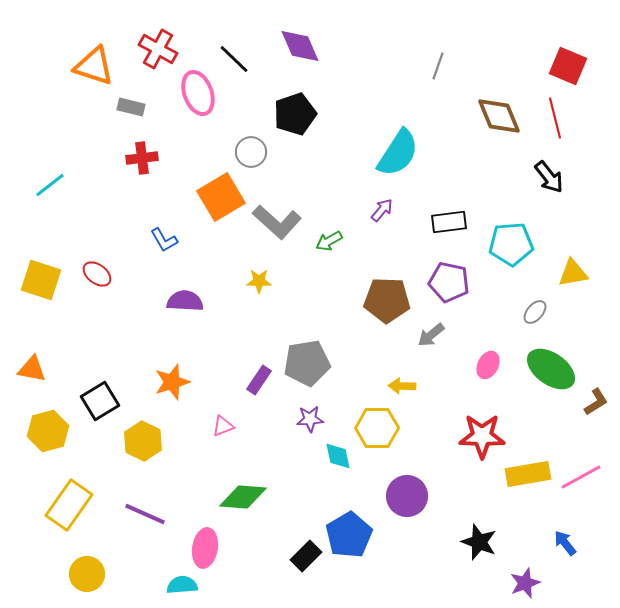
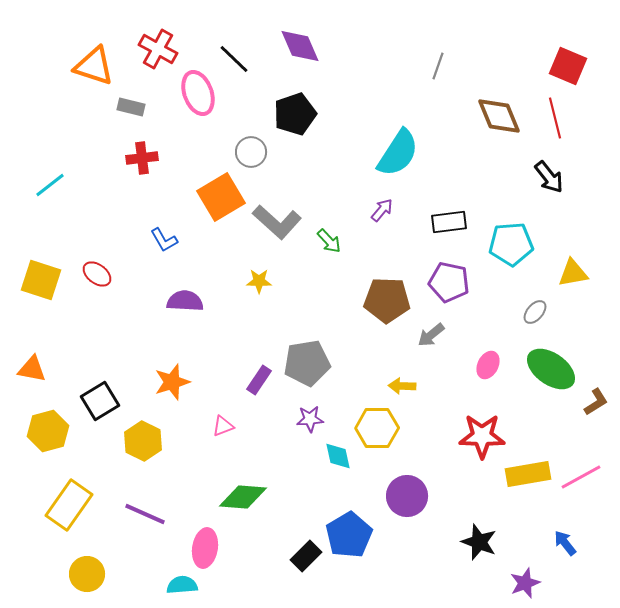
green arrow at (329, 241): rotated 104 degrees counterclockwise
